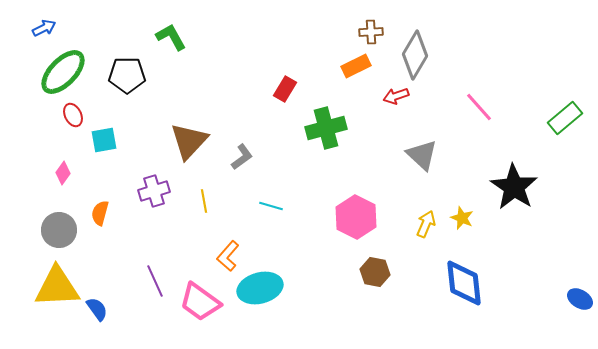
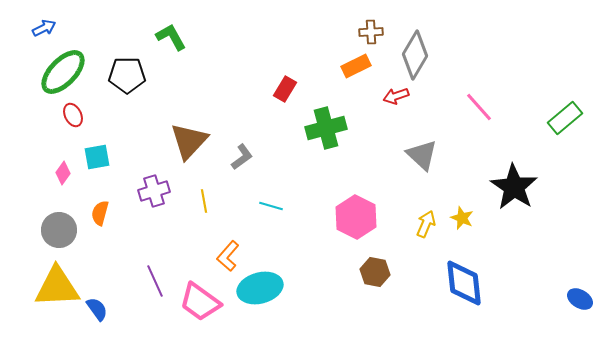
cyan square: moved 7 px left, 17 px down
